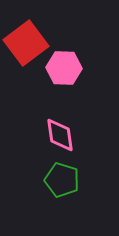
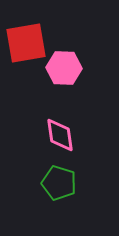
red square: rotated 27 degrees clockwise
green pentagon: moved 3 px left, 3 px down
